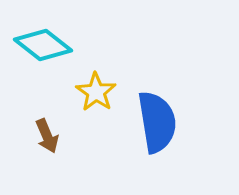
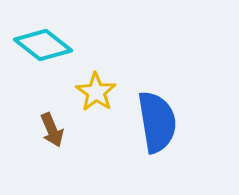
brown arrow: moved 5 px right, 6 px up
